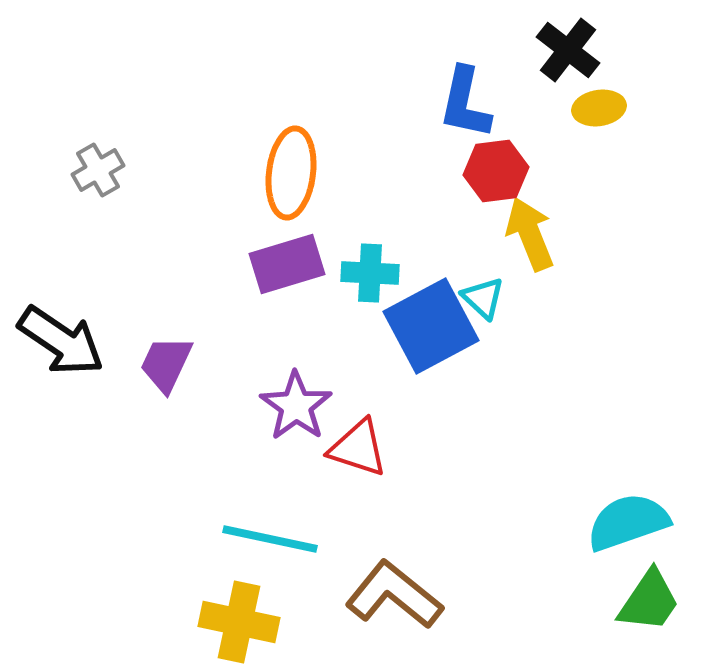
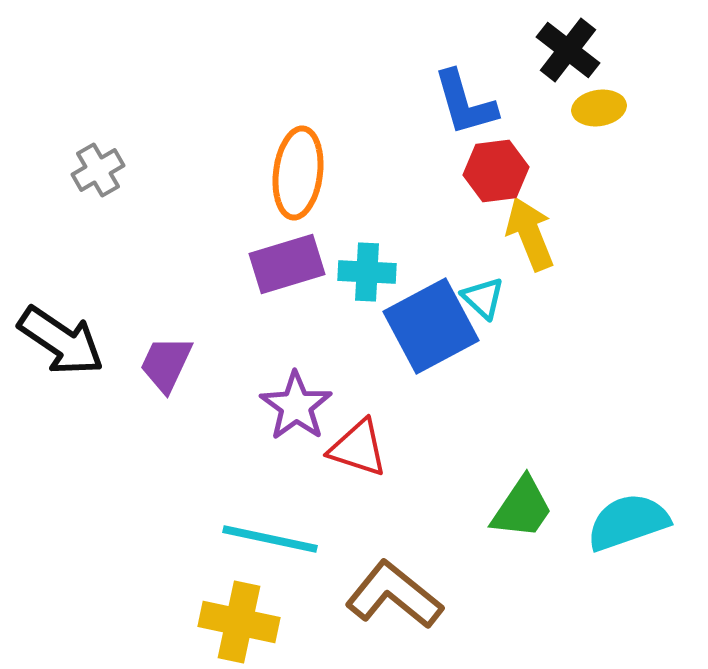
blue L-shape: rotated 28 degrees counterclockwise
orange ellipse: moved 7 px right
cyan cross: moved 3 px left, 1 px up
green trapezoid: moved 127 px left, 93 px up
